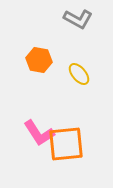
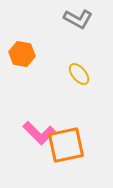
orange hexagon: moved 17 px left, 6 px up
pink L-shape: rotated 12 degrees counterclockwise
orange square: moved 1 px down; rotated 6 degrees counterclockwise
